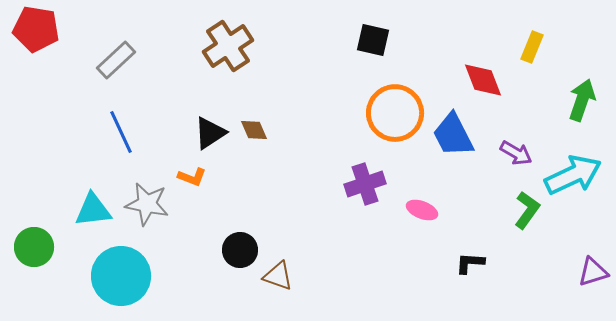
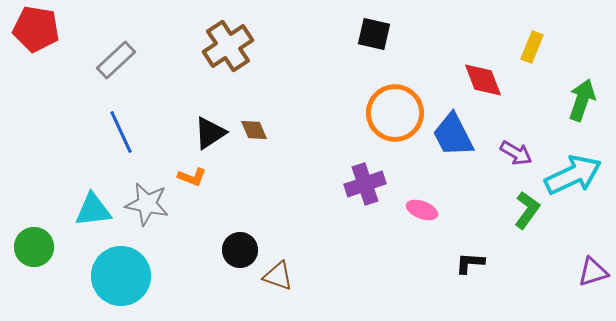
black square: moved 1 px right, 6 px up
